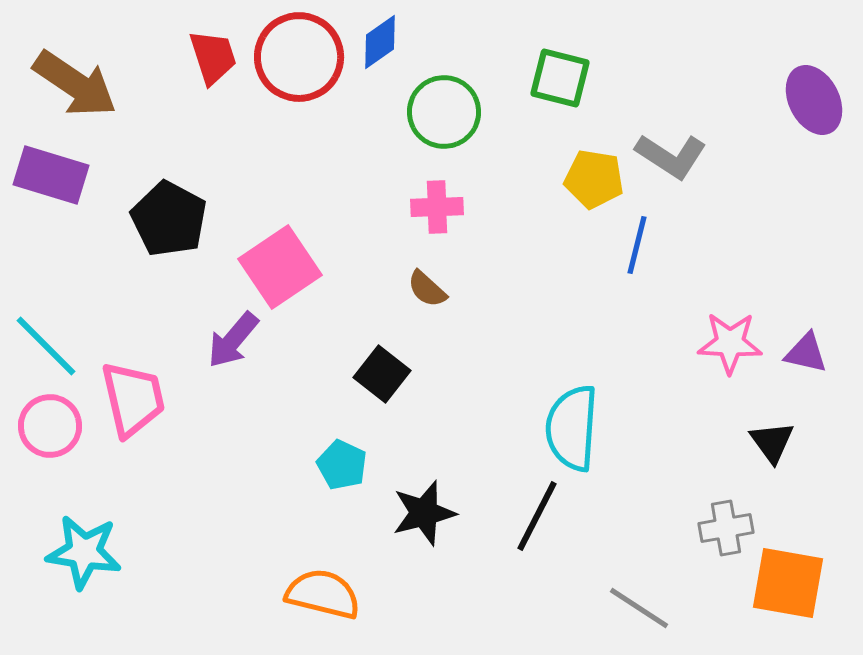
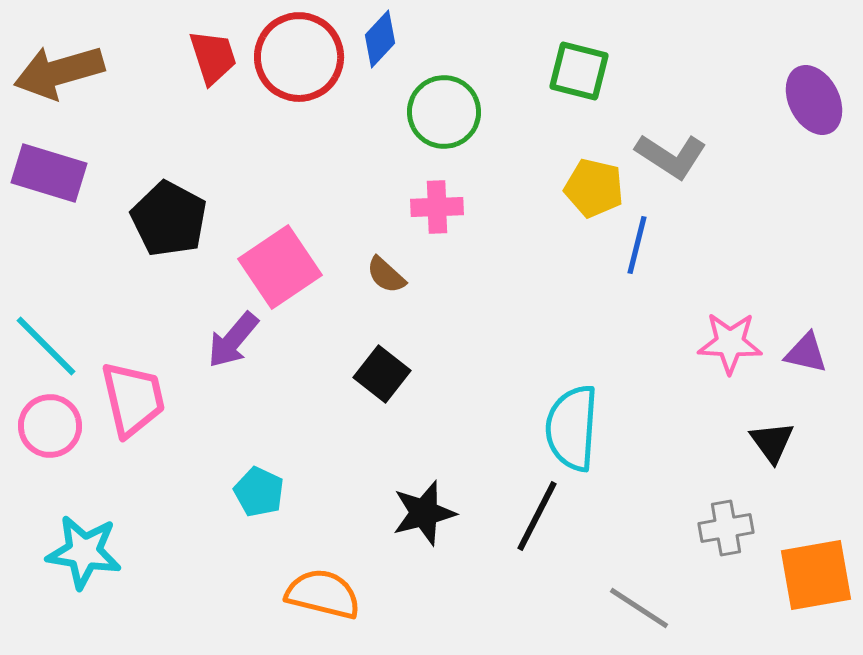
blue diamond: moved 3 px up; rotated 12 degrees counterclockwise
green square: moved 19 px right, 7 px up
brown arrow: moved 16 px left, 12 px up; rotated 130 degrees clockwise
purple rectangle: moved 2 px left, 2 px up
yellow pentagon: moved 9 px down; rotated 4 degrees clockwise
brown semicircle: moved 41 px left, 14 px up
cyan pentagon: moved 83 px left, 27 px down
orange square: moved 28 px right, 8 px up; rotated 20 degrees counterclockwise
